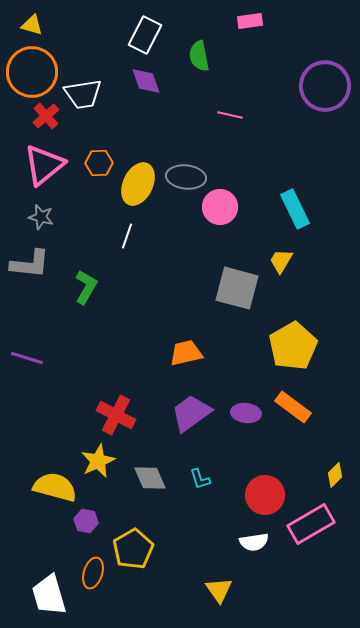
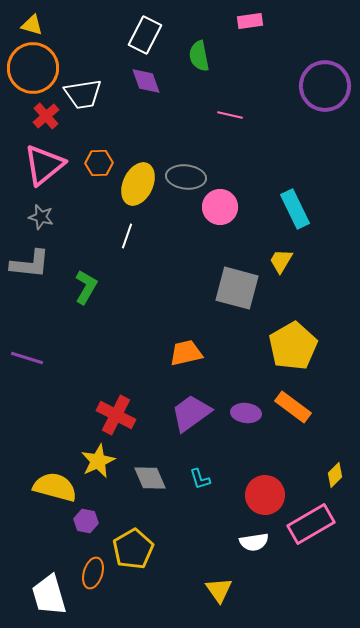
orange circle at (32, 72): moved 1 px right, 4 px up
